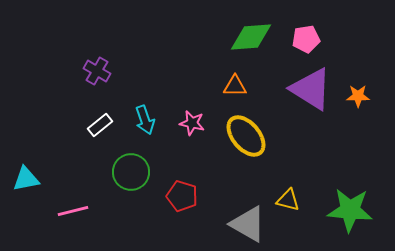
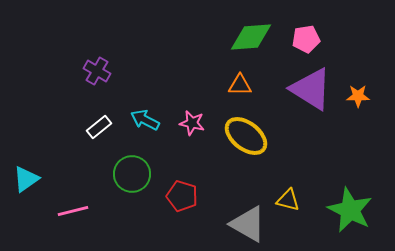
orange triangle: moved 5 px right, 1 px up
cyan arrow: rotated 136 degrees clockwise
white rectangle: moved 1 px left, 2 px down
yellow ellipse: rotated 12 degrees counterclockwise
green circle: moved 1 px right, 2 px down
cyan triangle: rotated 24 degrees counterclockwise
green star: rotated 21 degrees clockwise
